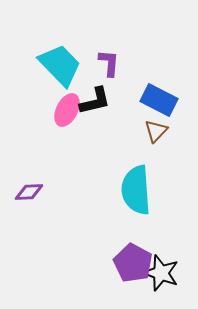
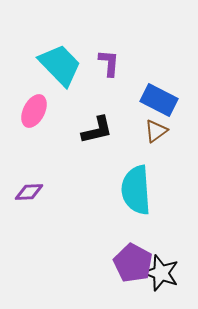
black L-shape: moved 2 px right, 29 px down
pink ellipse: moved 33 px left, 1 px down
brown triangle: rotated 10 degrees clockwise
